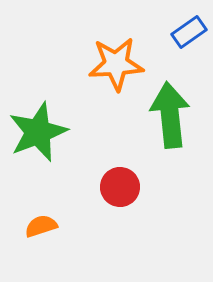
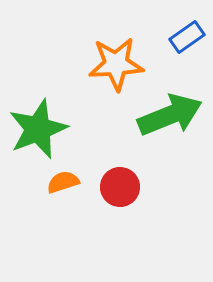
blue rectangle: moved 2 px left, 5 px down
green arrow: rotated 74 degrees clockwise
green star: moved 3 px up
orange semicircle: moved 22 px right, 44 px up
